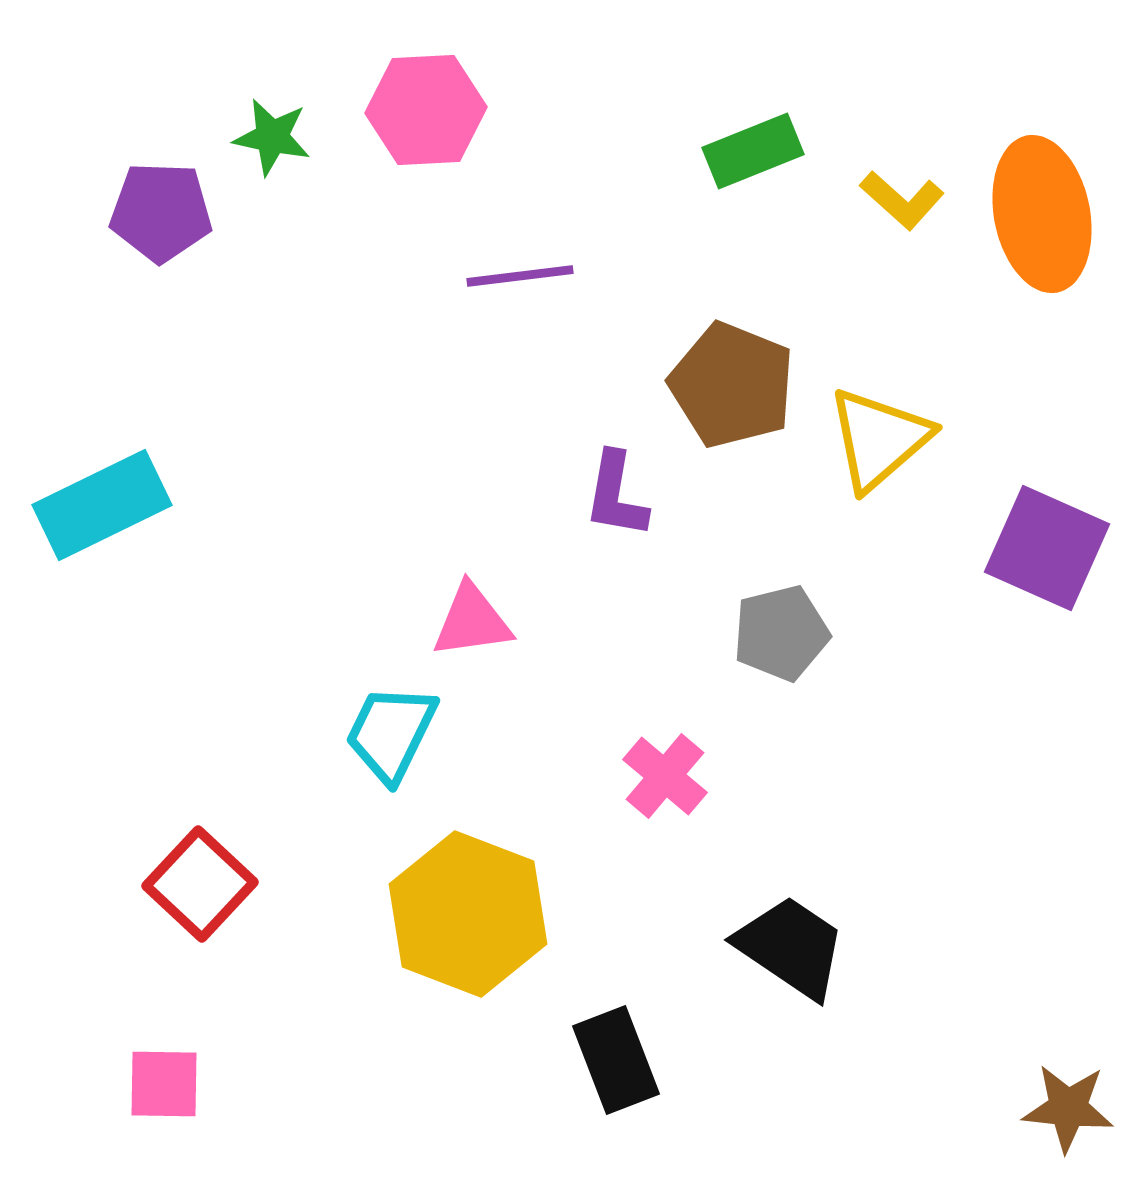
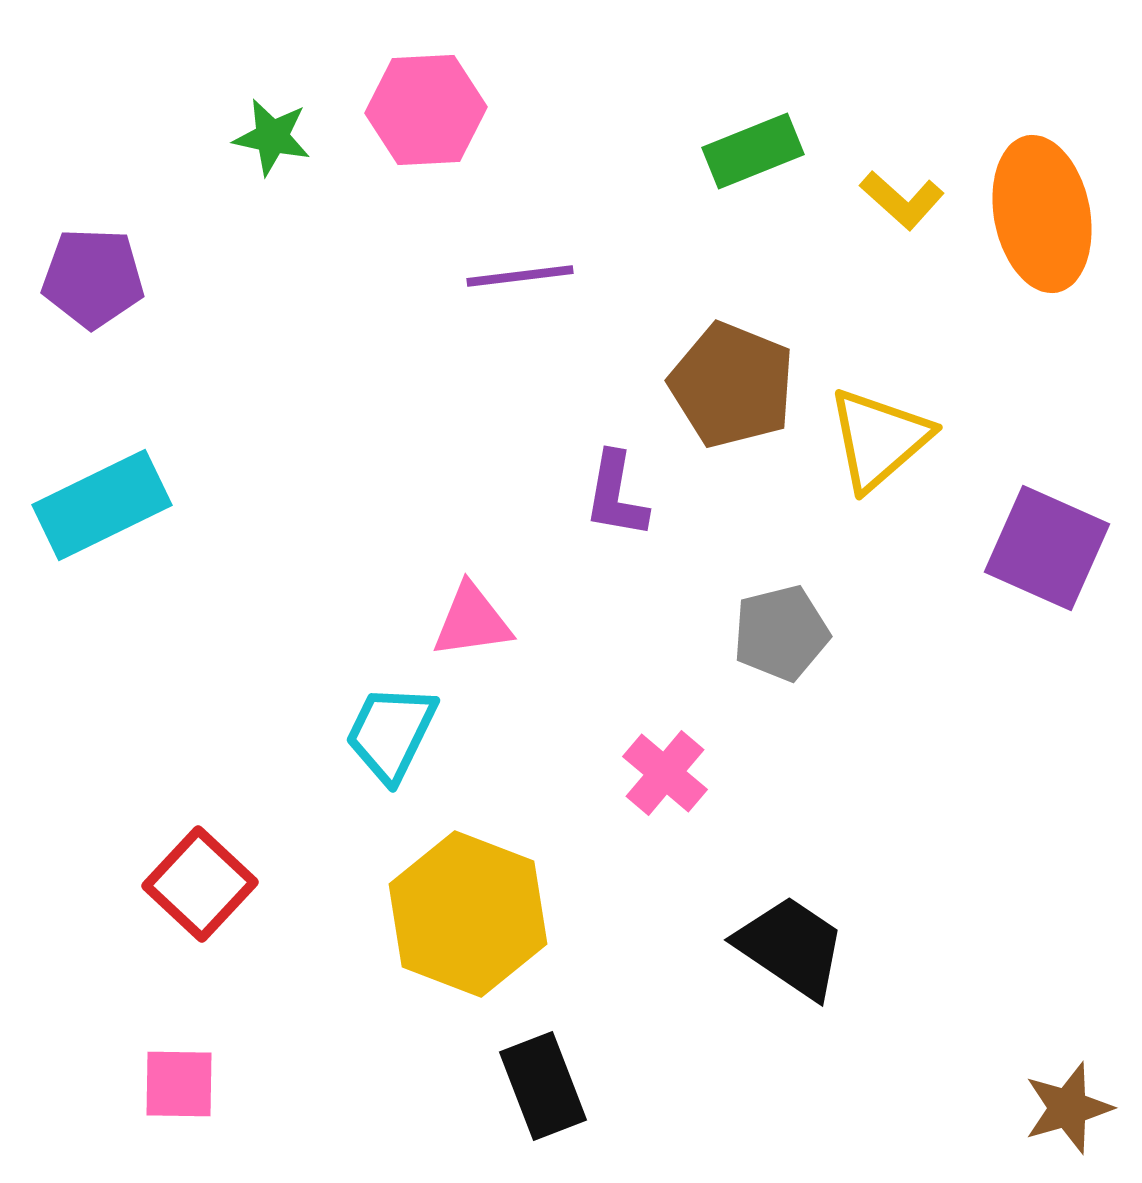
purple pentagon: moved 68 px left, 66 px down
pink cross: moved 3 px up
black rectangle: moved 73 px left, 26 px down
pink square: moved 15 px right
brown star: rotated 22 degrees counterclockwise
